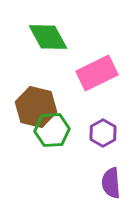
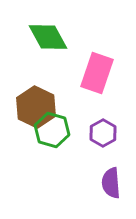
pink rectangle: rotated 45 degrees counterclockwise
brown hexagon: rotated 12 degrees clockwise
green hexagon: rotated 20 degrees clockwise
